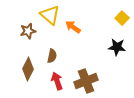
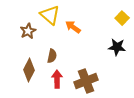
brown star: rotated 14 degrees counterclockwise
brown diamond: moved 1 px right, 1 px down
red arrow: moved 2 px up; rotated 18 degrees clockwise
